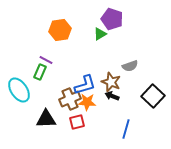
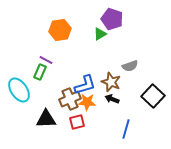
black arrow: moved 3 px down
